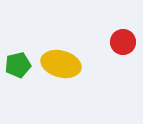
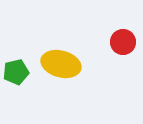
green pentagon: moved 2 px left, 7 px down
